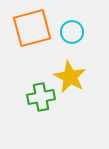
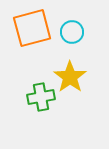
yellow star: rotated 8 degrees clockwise
